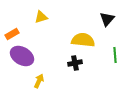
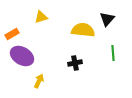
yellow semicircle: moved 10 px up
green line: moved 2 px left, 2 px up
